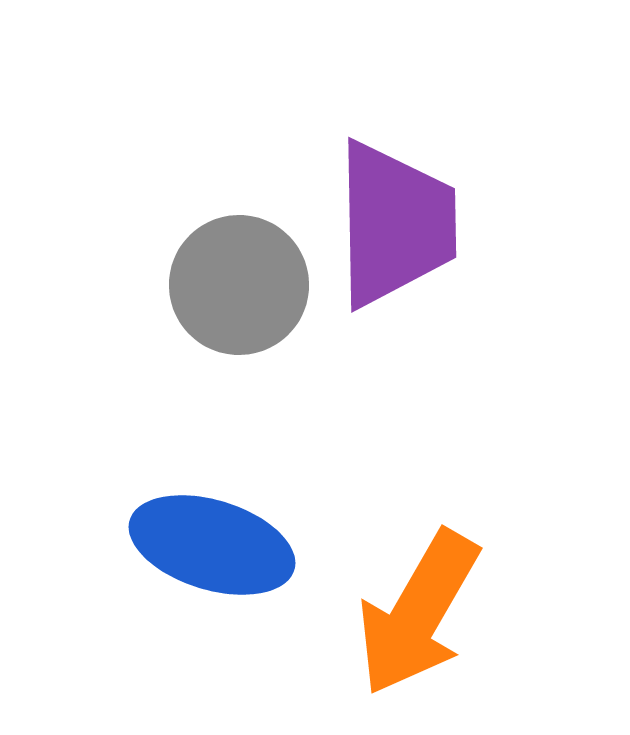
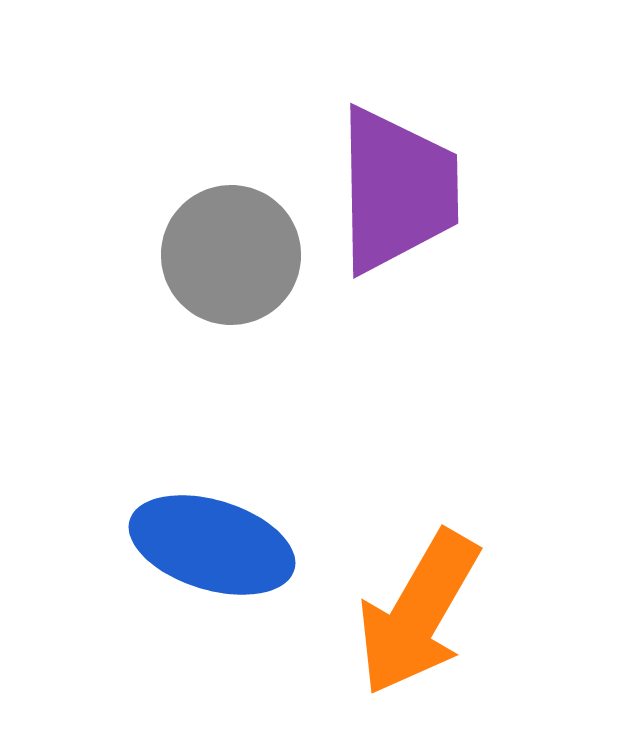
purple trapezoid: moved 2 px right, 34 px up
gray circle: moved 8 px left, 30 px up
